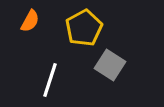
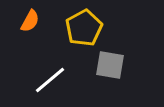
gray square: rotated 24 degrees counterclockwise
white line: rotated 32 degrees clockwise
